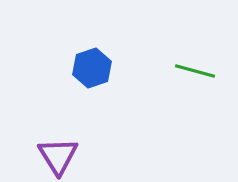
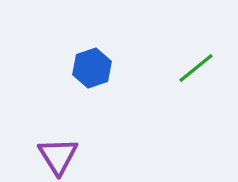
green line: moved 1 px right, 3 px up; rotated 54 degrees counterclockwise
